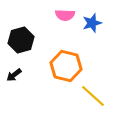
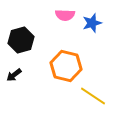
yellow line: rotated 8 degrees counterclockwise
